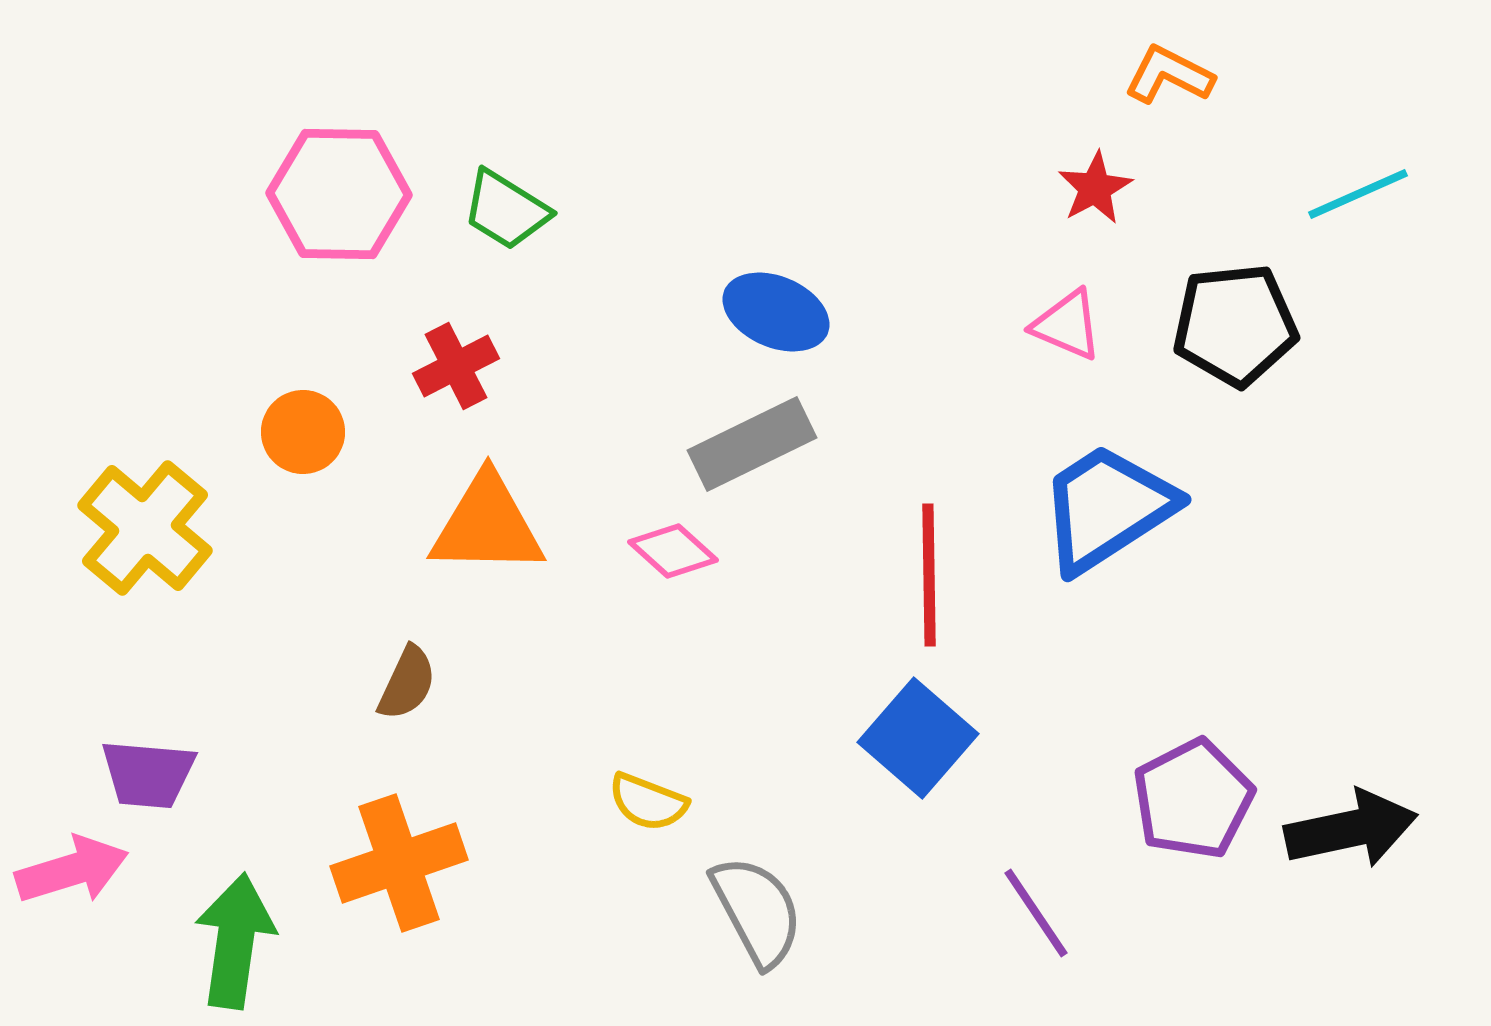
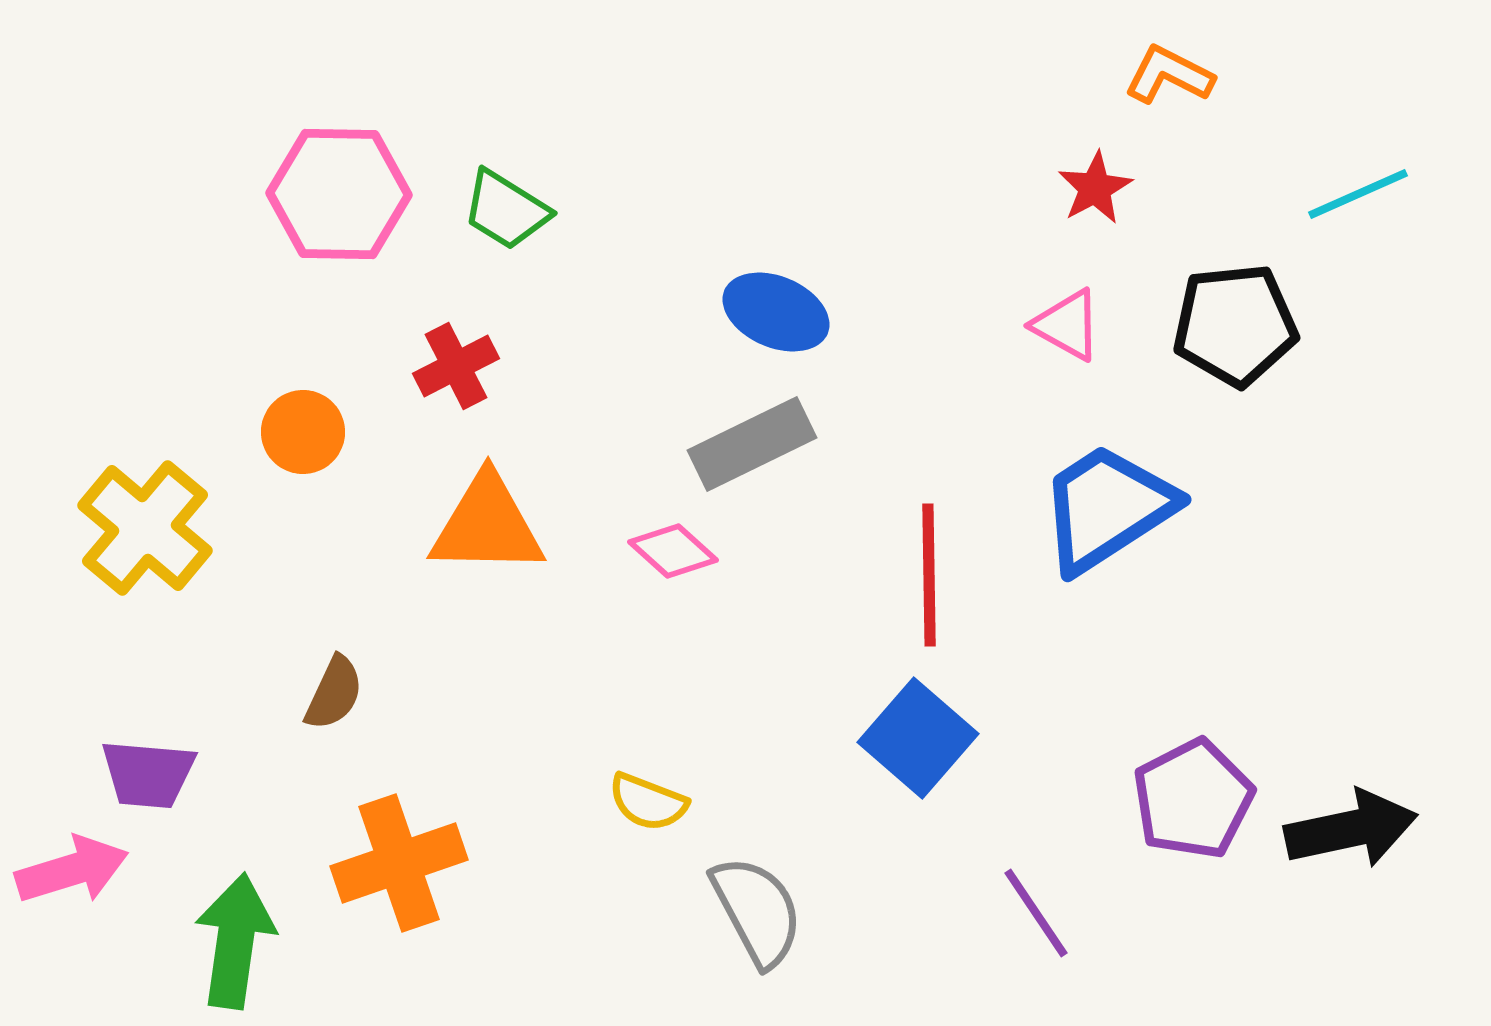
pink triangle: rotated 6 degrees clockwise
brown semicircle: moved 73 px left, 10 px down
